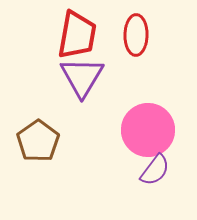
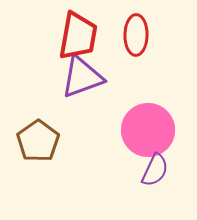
red trapezoid: moved 1 px right, 1 px down
purple triangle: rotated 39 degrees clockwise
purple semicircle: rotated 12 degrees counterclockwise
